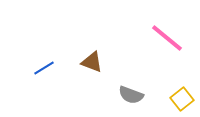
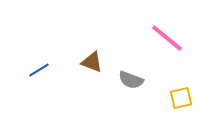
blue line: moved 5 px left, 2 px down
gray semicircle: moved 15 px up
yellow square: moved 1 px left, 1 px up; rotated 25 degrees clockwise
